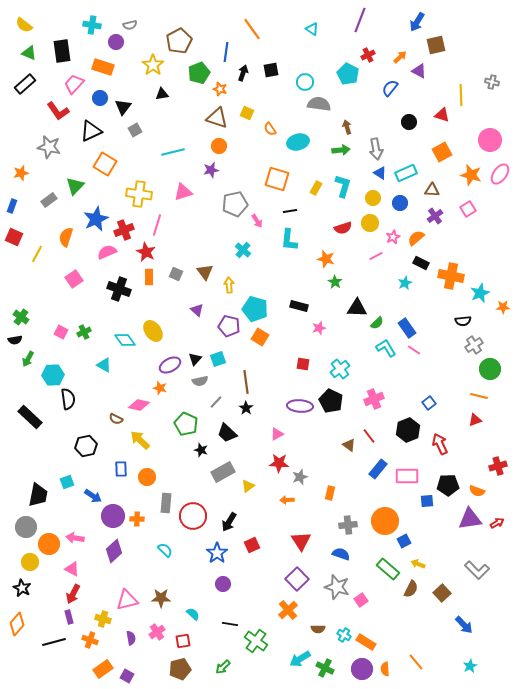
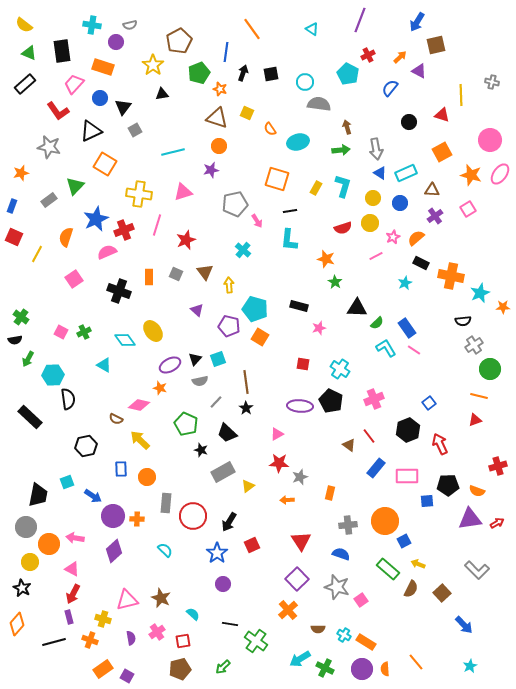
black square at (271, 70): moved 4 px down
red star at (146, 252): moved 40 px right, 12 px up; rotated 24 degrees clockwise
black cross at (119, 289): moved 2 px down
cyan cross at (340, 369): rotated 18 degrees counterclockwise
blue rectangle at (378, 469): moved 2 px left, 1 px up
brown star at (161, 598): rotated 24 degrees clockwise
